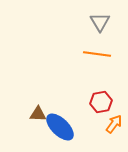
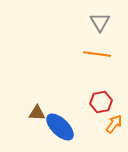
brown triangle: moved 1 px left, 1 px up
